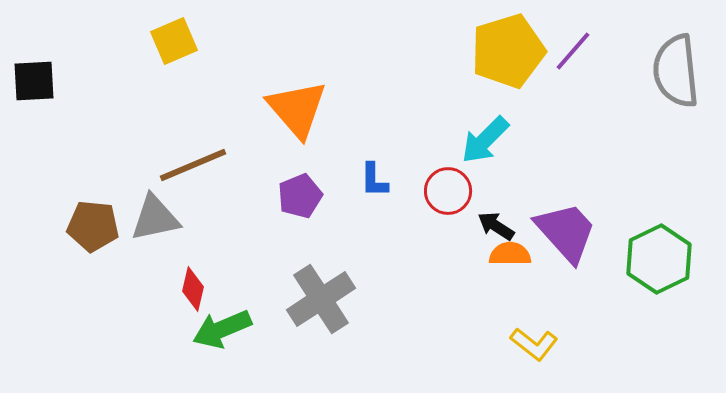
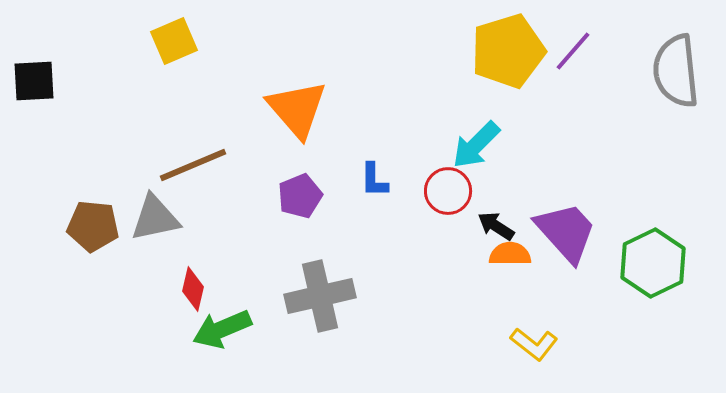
cyan arrow: moved 9 px left, 5 px down
green hexagon: moved 6 px left, 4 px down
gray cross: moved 1 px left, 3 px up; rotated 20 degrees clockwise
